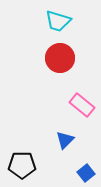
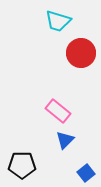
red circle: moved 21 px right, 5 px up
pink rectangle: moved 24 px left, 6 px down
